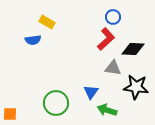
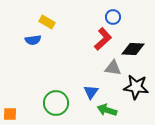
red L-shape: moved 3 px left
